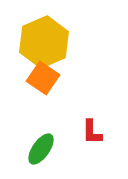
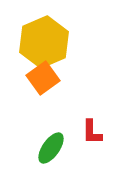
orange square: rotated 20 degrees clockwise
green ellipse: moved 10 px right, 1 px up
